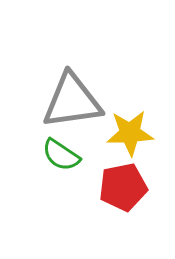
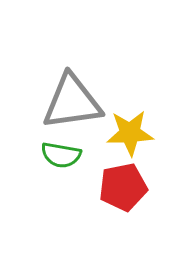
gray triangle: moved 1 px down
green semicircle: rotated 24 degrees counterclockwise
